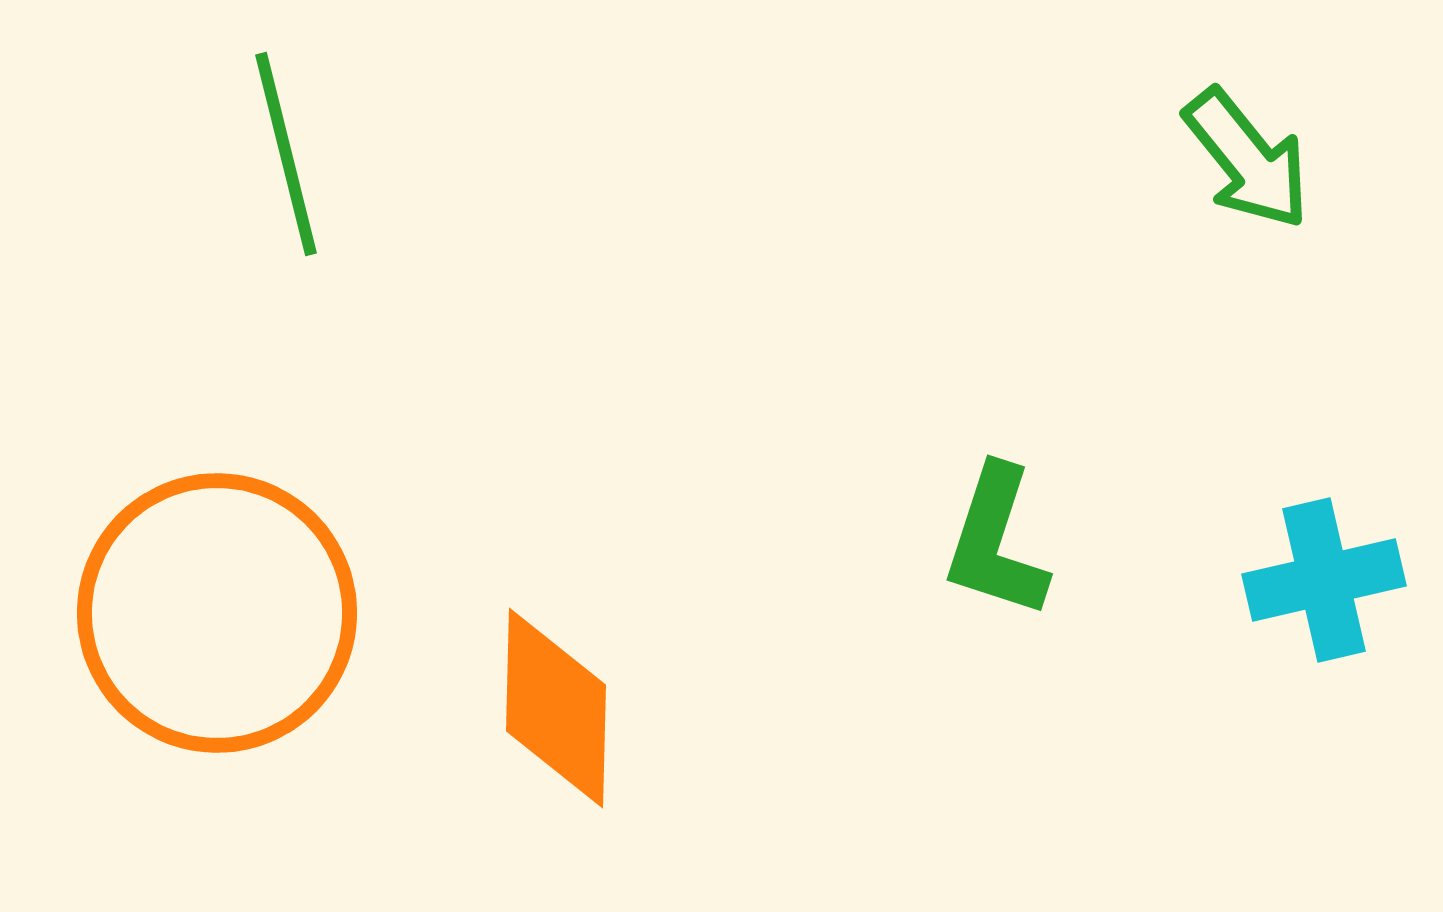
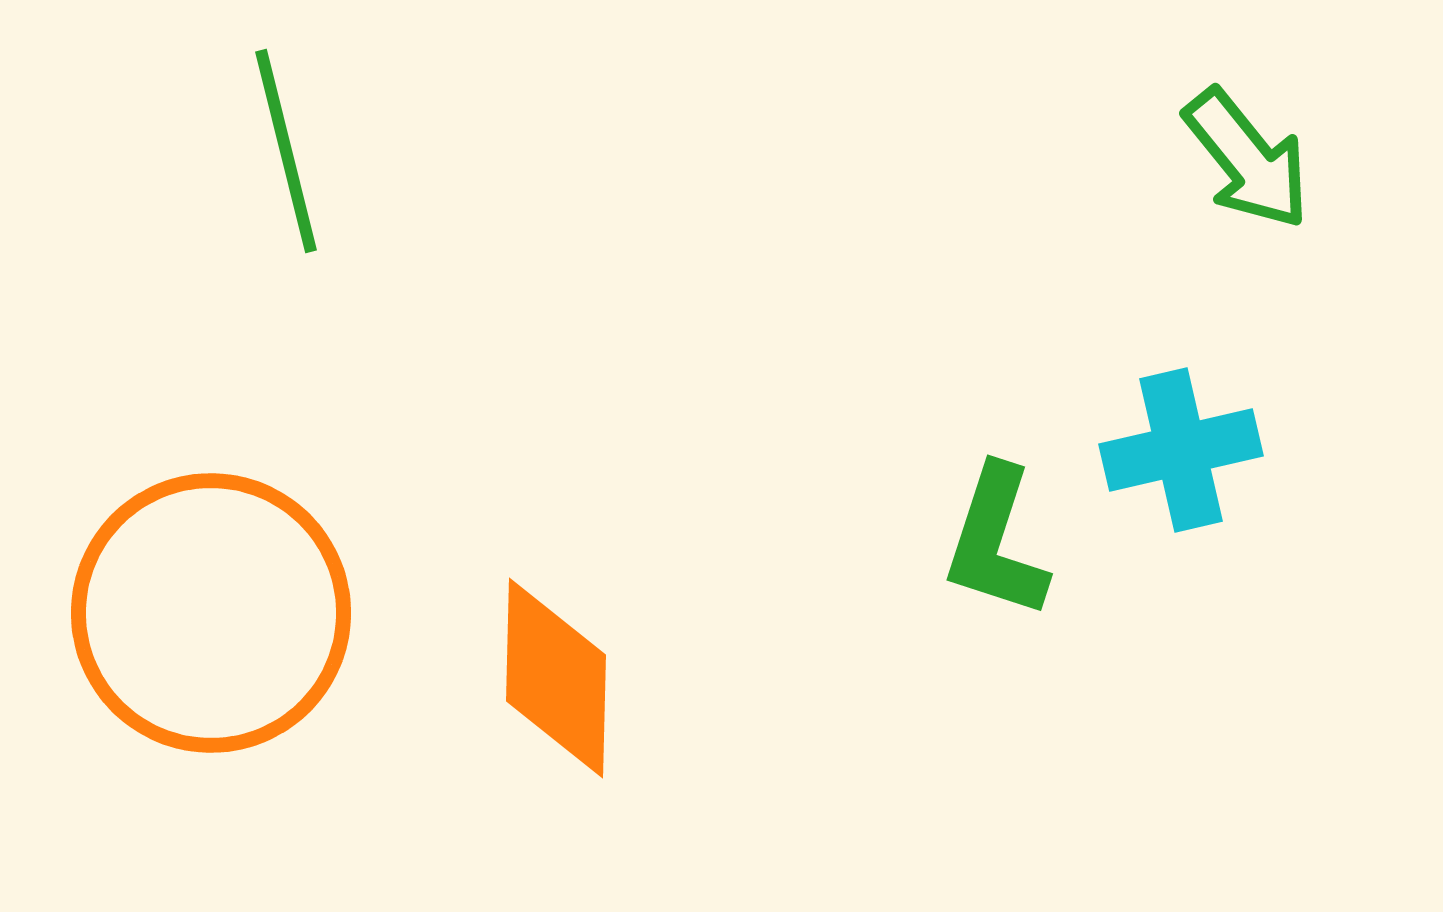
green line: moved 3 px up
cyan cross: moved 143 px left, 130 px up
orange circle: moved 6 px left
orange diamond: moved 30 px up
